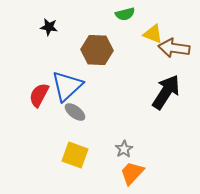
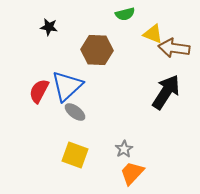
red semicircle: moved 4 px up
